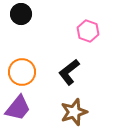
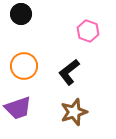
orange circle: moved 2 px right, 6 px up
purple trapezoid: rotated 32 degrees clockwise
